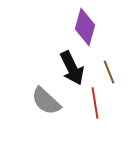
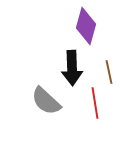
purple diamond: moved 1 px right, 1 px up
black arrow: rotated 24 degrees clockwise
brown line: rotated 10 degrees clockwise
